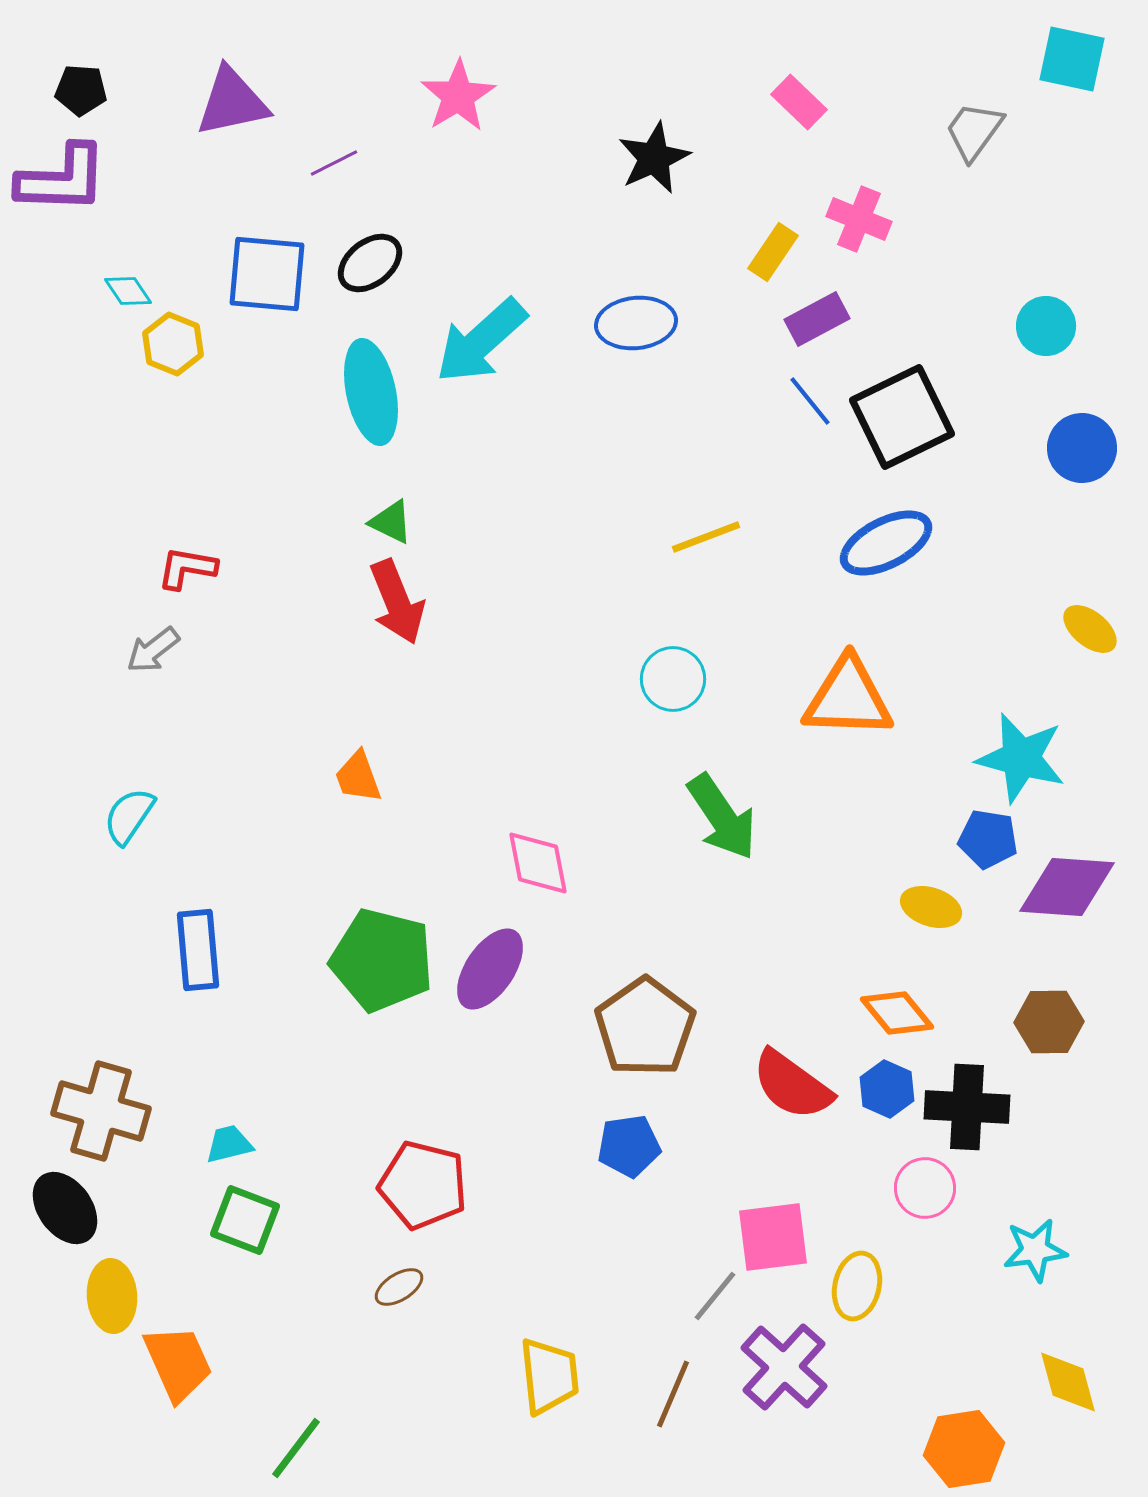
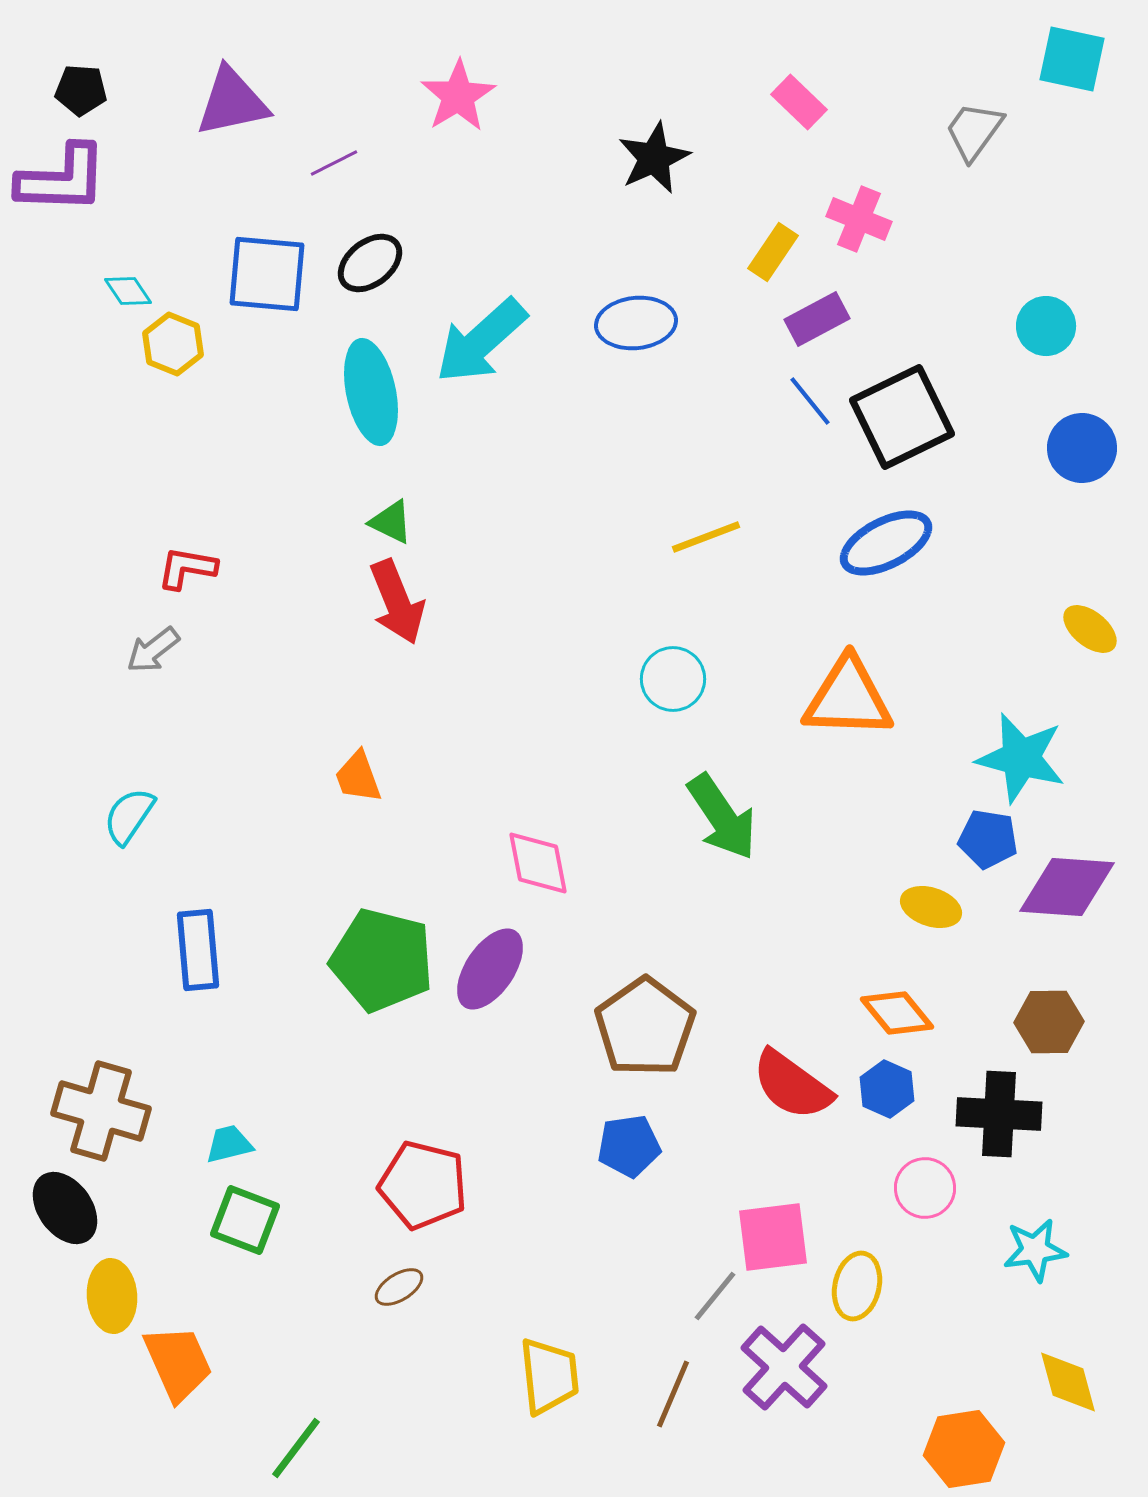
black cross at (967, 1107): moved 32 px right, 7 px down
